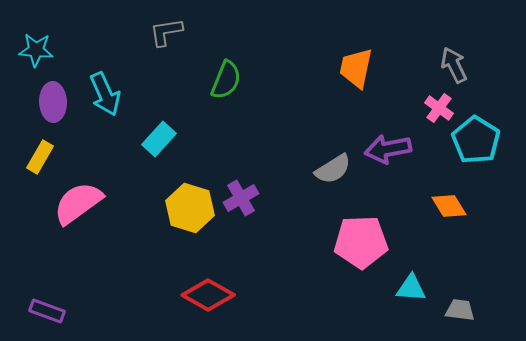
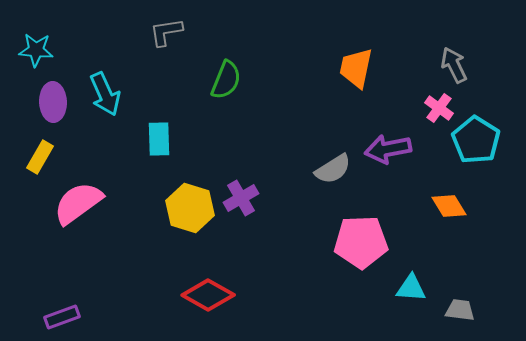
cyan rectangle: rotated 44 degrees counterclockwise
purple rectangle: moved 15 px right, 6 px down; rotated 40 degrees counterclockwise
